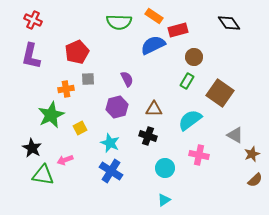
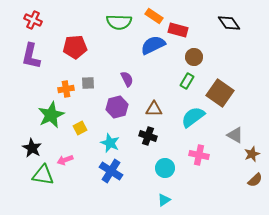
red rectangle: rotated 30 degrees clockwise
red pentagon: moved 2 px left, 5 px up; rotated 20 degrees clockwise
gray square: moved 4 px down
cyan semicircle: moved 3 px right, 3 px up
